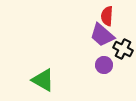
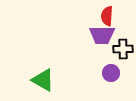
purple trapezoid: rotated 40 degrees counterclockwise
black cross: rotated 30 degrees counterclockwise
purple circle: moved 7 px right, 8 px down
